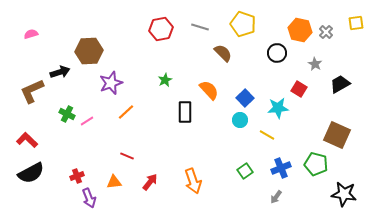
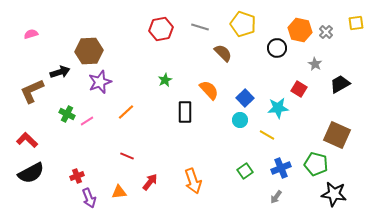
black circle: moved 5 px up
purple star: moved 11 px left, 1 px up
orange triangle: moved 5 px right, 10 px down
black star: moved 10 px left
